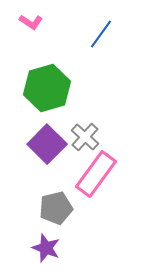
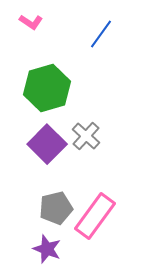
gray cross: moved 1 px right, 1 px up
pink rectangle: moved 1 px left, 42 px down
purple star: moved 1 px right, 1 px down
